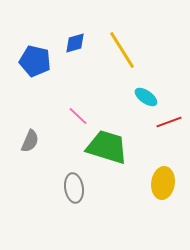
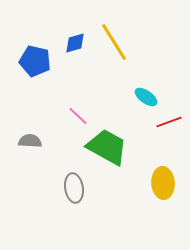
yellow line: moved 8 px left, 8 px up
gray semicircle: rotated 110 degrees counterclockwise
green trapezoid: rotated 12 degrees clockwise
yellow ellipse: rotated 12 degrees counterclockwise
